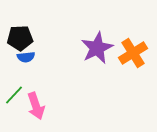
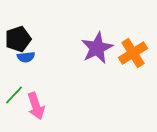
black pentagon: moved 2 px left, 1 px down; rotated 15 degrees counterclockwise
